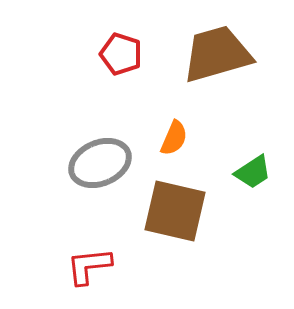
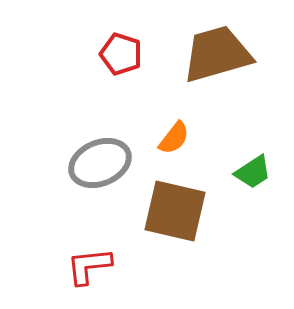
orange semicircle: rotated 15 degrees clockwise
